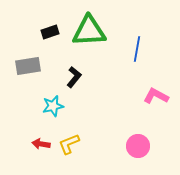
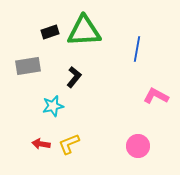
green triangle: moved 5 px left
